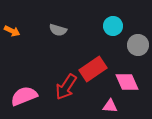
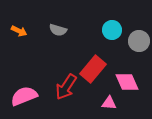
cyan circle: moved 1 px left, 4 px down
orange arrow: moved 7 px right
gray circle: moved 1 px right, 4 px up
red rectangle: rotated 16 degrees counterclockwise
pink triangle: moved 1 px left, 3 px up
